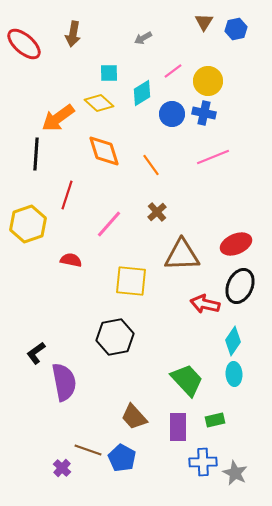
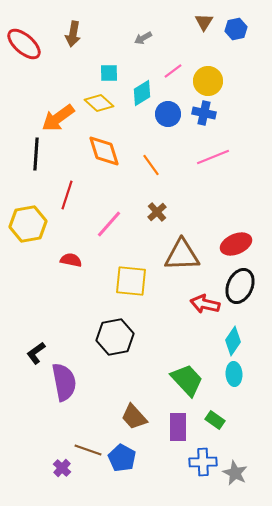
blue circle at (172, 114): moved 4 px left
yellow hexagon at (28, 224): rotated 9 degrees clockwise
green rectangle at (215, 420): rotated 48 degrees clockwise
